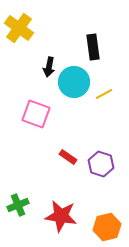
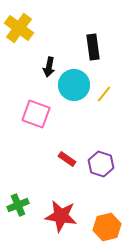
cyan circle: moved 3 px down
yellow line: rotated 24 degrees counterclockwise
red rectangle: moved 1 px left, 2 px down
